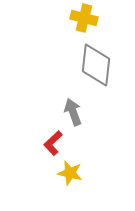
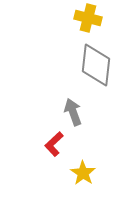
yellow cross: moved 4 px right
red L-shape: moved 1 px right, 1 px down
yellow star: moved 13 px right; rotated 20 degrees clockwise
